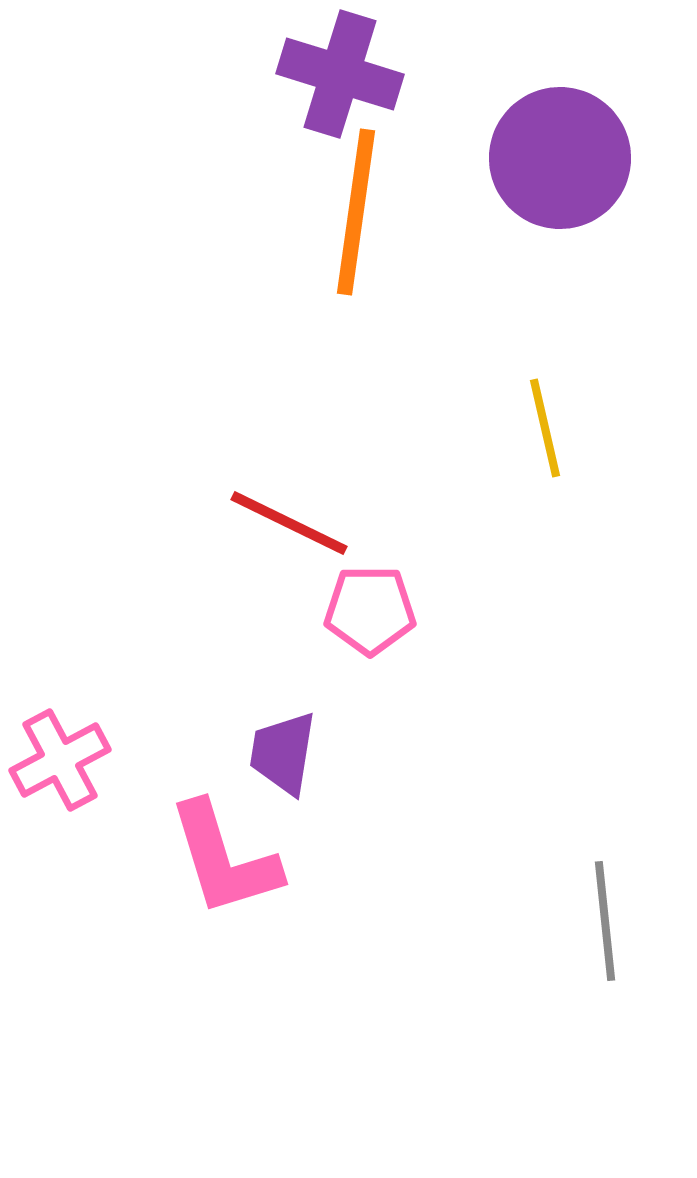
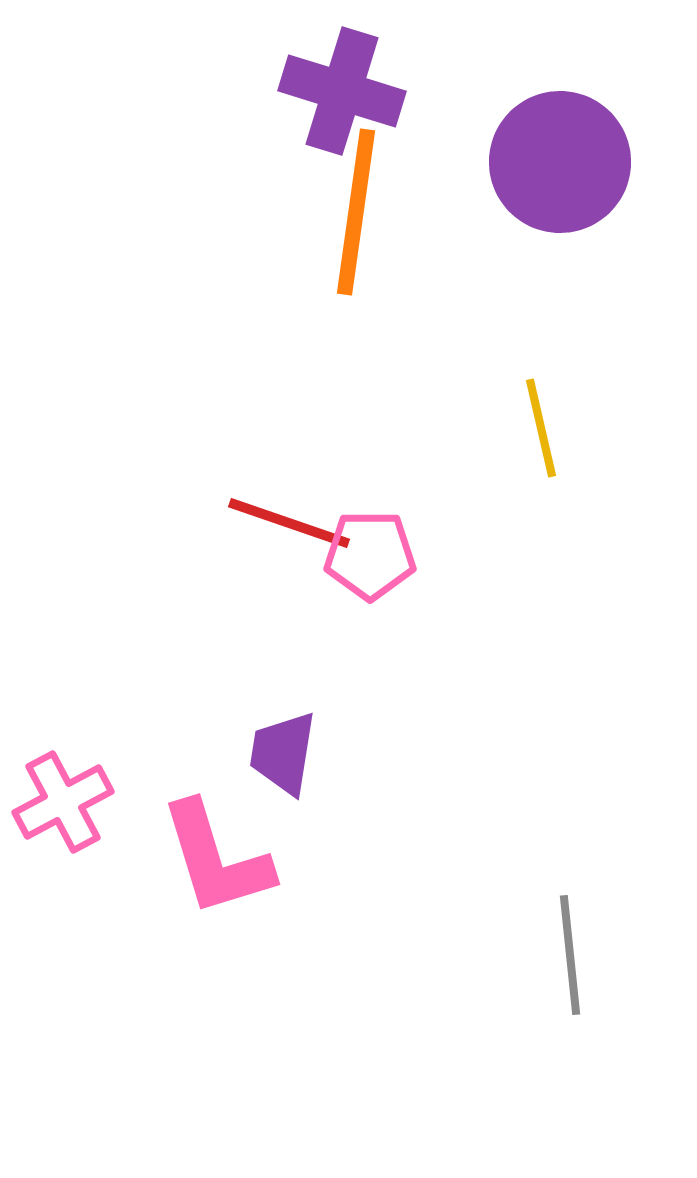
purple cross: moved 2 px right, 17 px down
purple circle: moved 4 px down
yellow line: moved 4 px left
red line: rotated 7 degrees counterclockwise
pink pentagon: moved 55 px up
pink cross: moved 3 px right, 42 px down
pink L-shape: moved 8 px left
gray line: moved 35 px left, 34 px down
